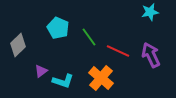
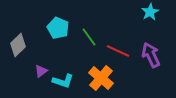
cyan star: rotated 18 degrees counterclockwise
